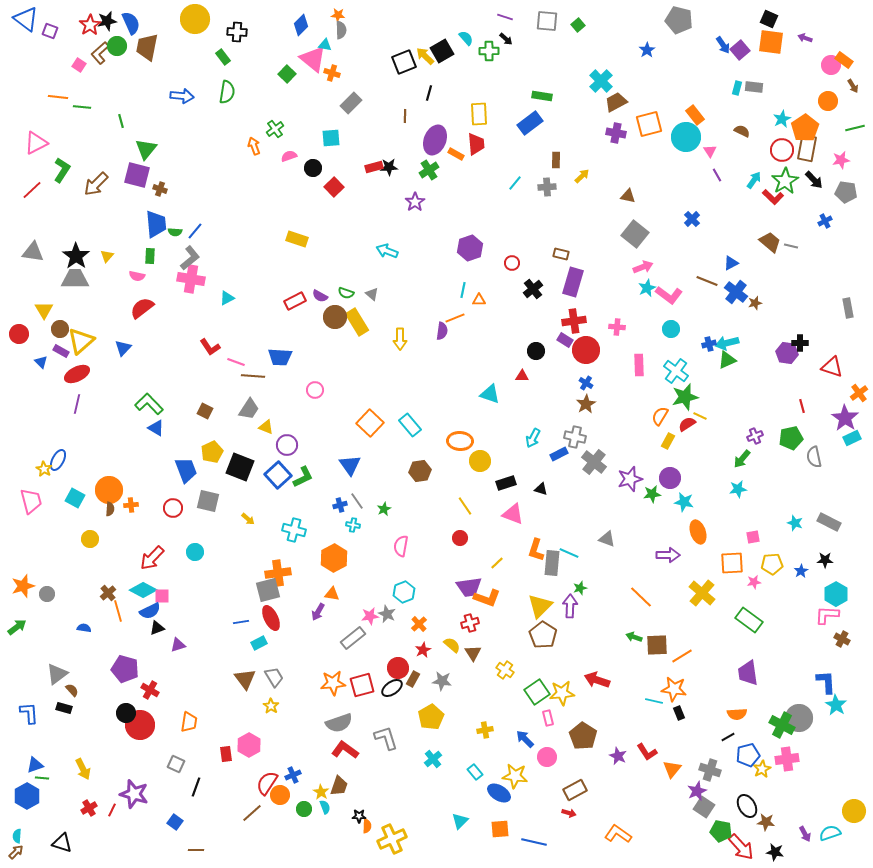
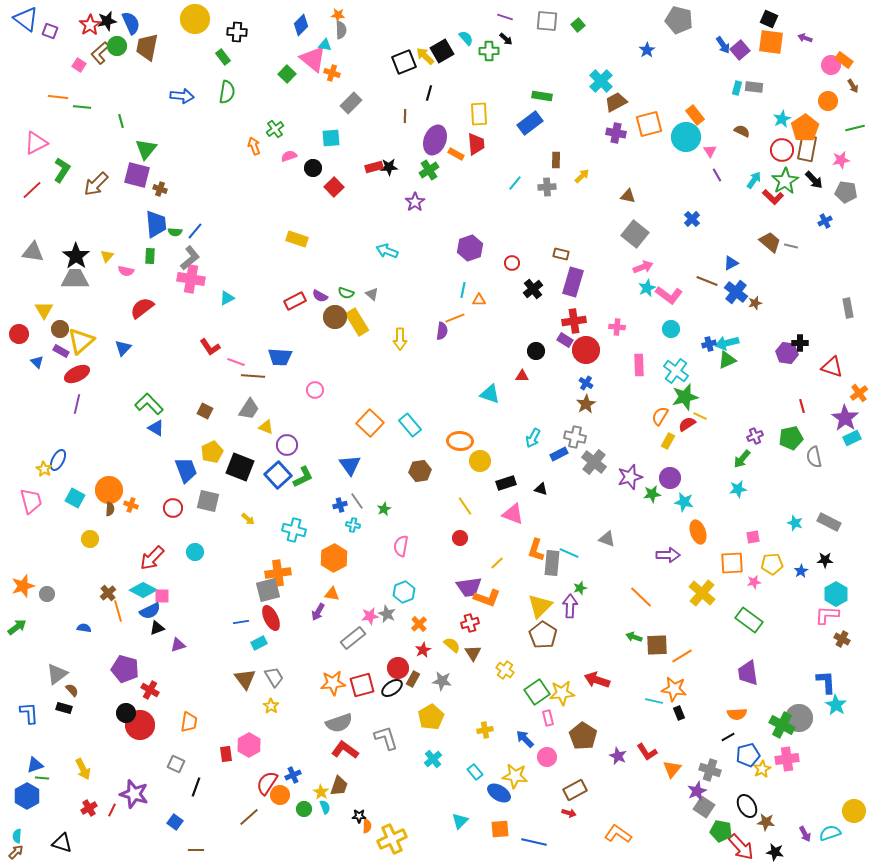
pink semicircle at (137, 276): moved 11 px left, 5 px up
blue triangle at (41, 362): moved 4 px left
purple star at (630, 479): moved 2 px up
orange cross at (131, 505): rotated 24 degrees clockwise
brown line at (252, 813): moved 3 px left, 4 px down
